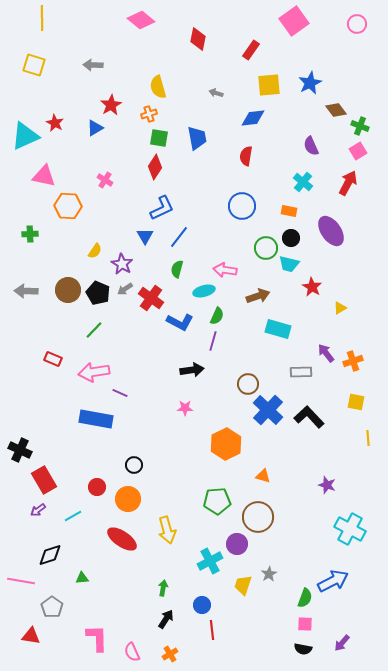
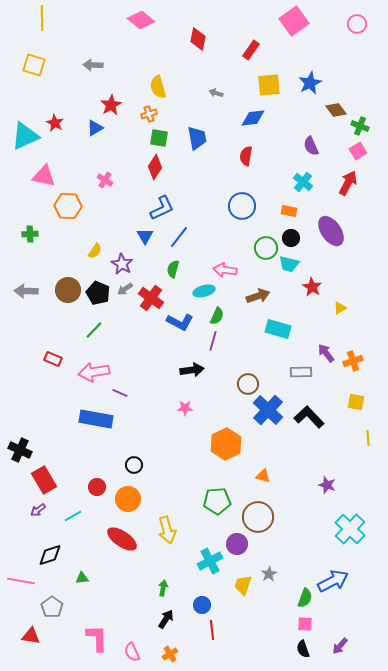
green semicircle at (177, 269): moved 4 px left
cyan cross at (350, 529): rotated 16 degrees clockwise
purple arrow at (342, 643): moved 2 px left, 3 px down
black semicircle at (303, 649): rotated 60 degrees clockwise
